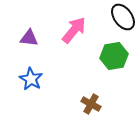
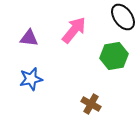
blue star: rotated 30 degrees clockwise
